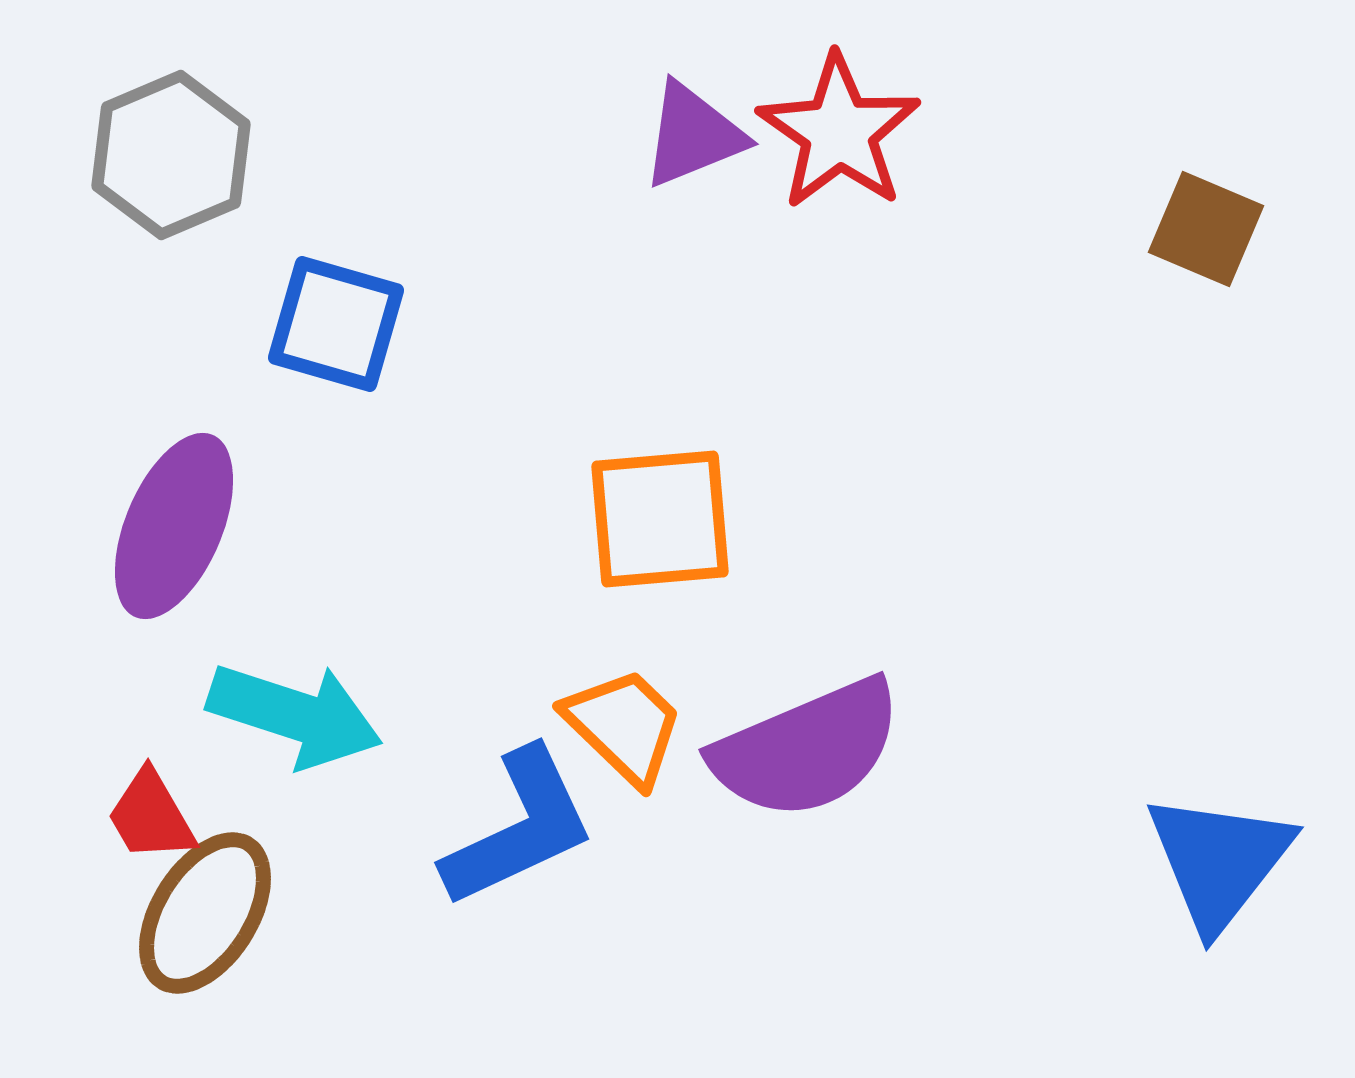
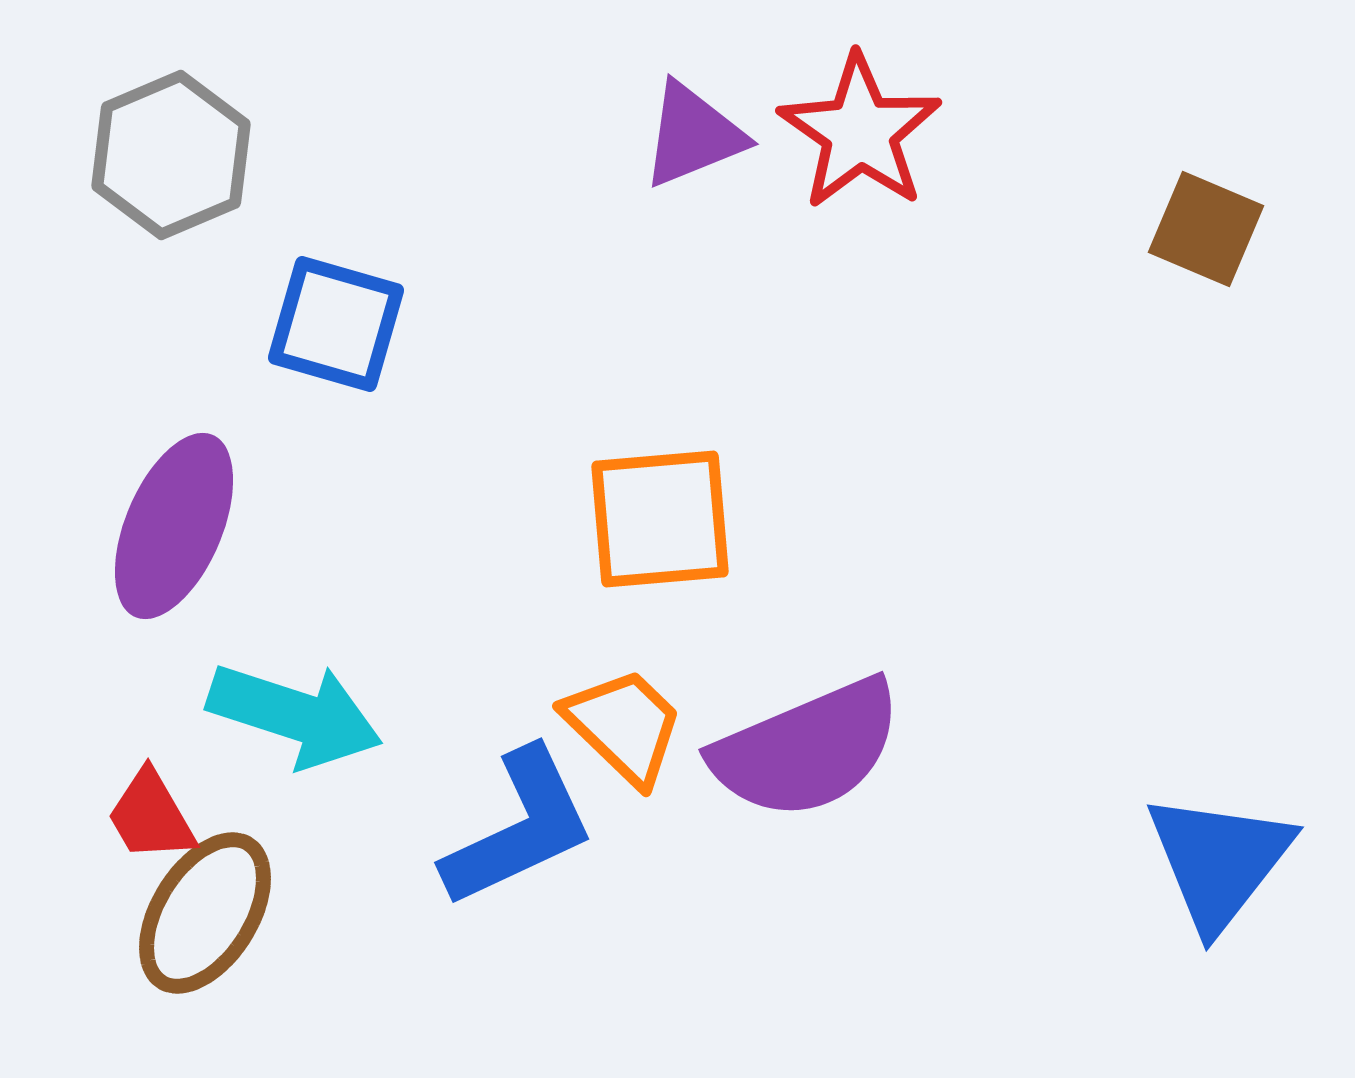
red star: moved 21 px right
